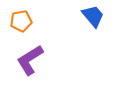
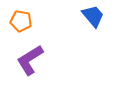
orange pentagon: rotated 20 degrees clockwise
